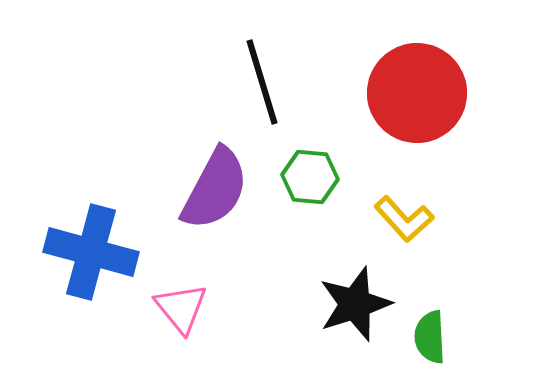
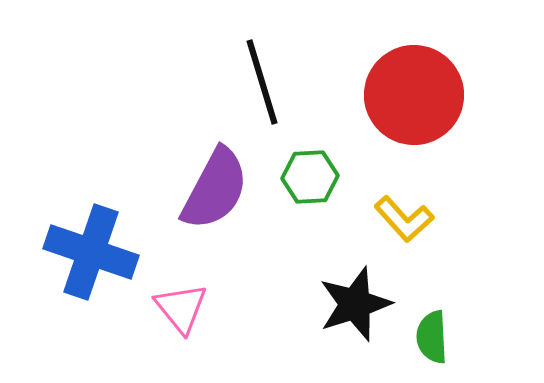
red circle: moved 3 px left, 2 px down
green hexagon: rotated 8 degrees counterclockwise
blue cross: rotated 4 degrees clockwise
green semicircle: moved 2 px right
